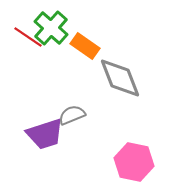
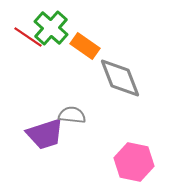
gray semicircle: rotated 28 degrees clockwise
